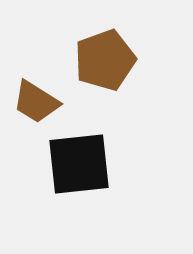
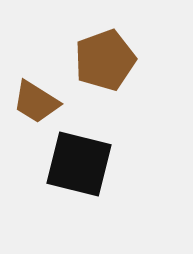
black square: rotated 20 degrees clockwise
